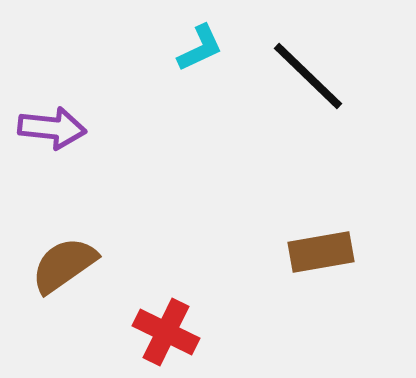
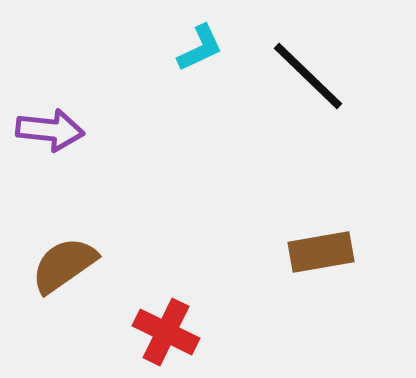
purple arrow: moved 2 px left, 2 px down
